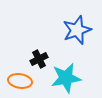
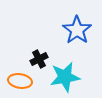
blue star: rotated 16 degrees counterclockwise
cyan star: moved 1 px left, 1 px up
